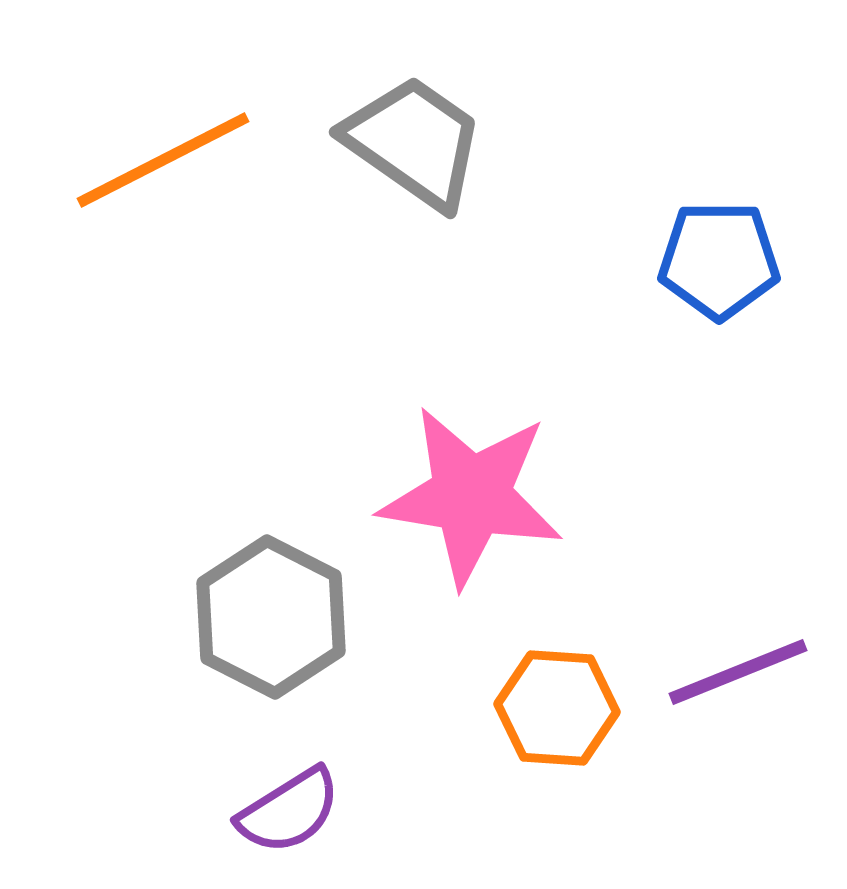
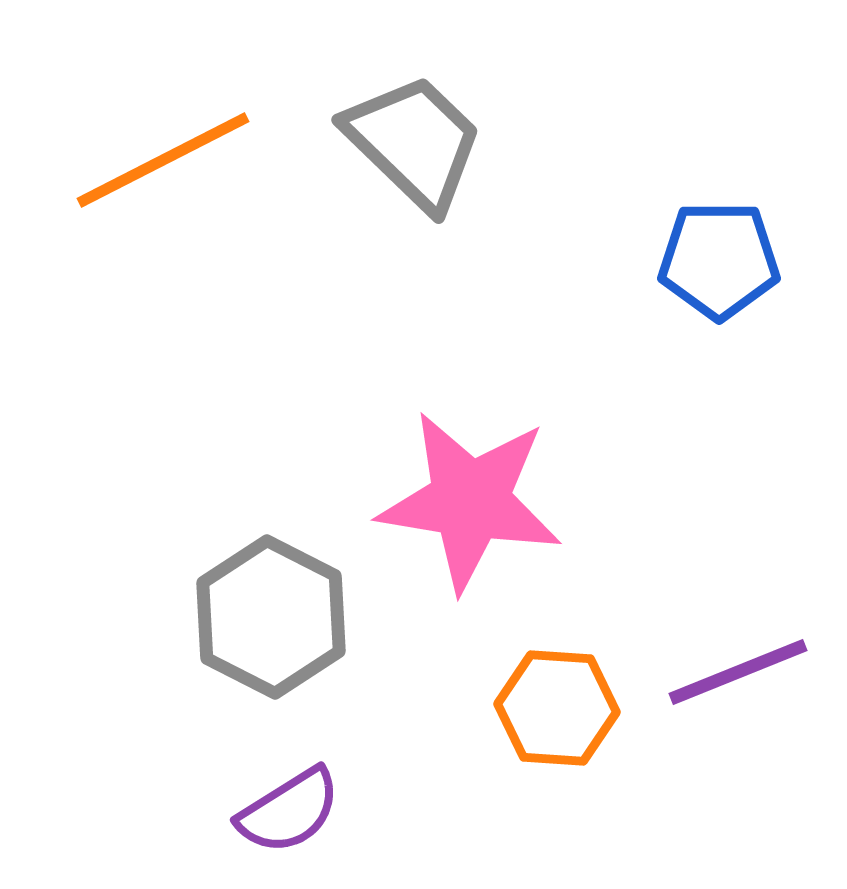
gray trapezoid: rotated 9 degrees clockwise
pink star: moved 1 px left, 5 px down
